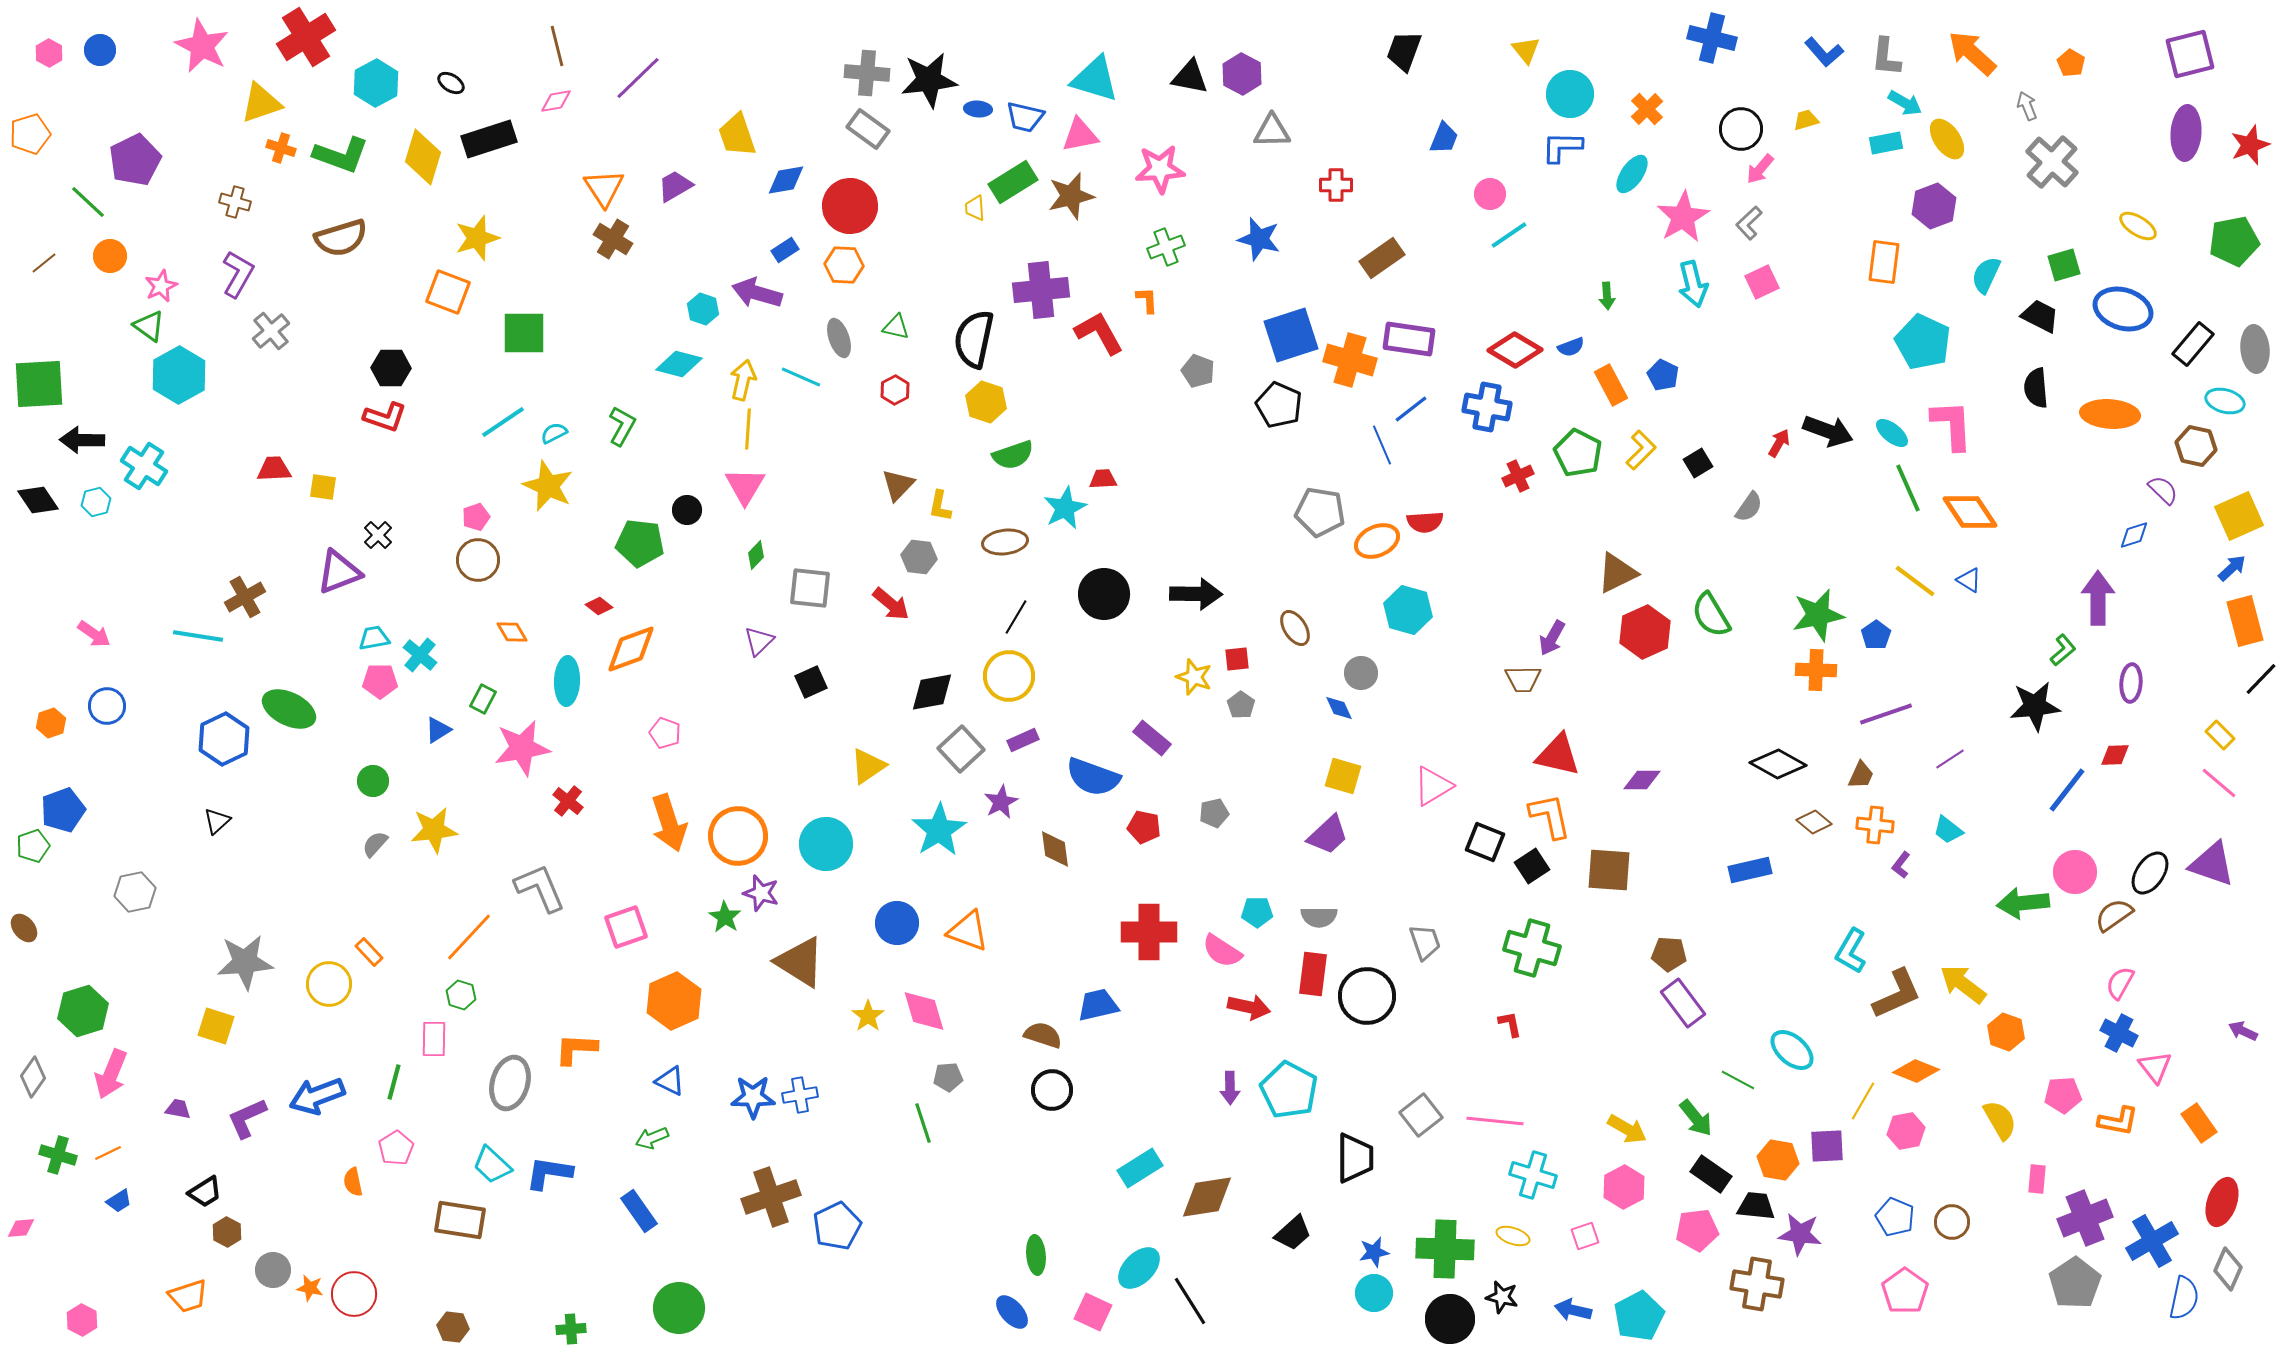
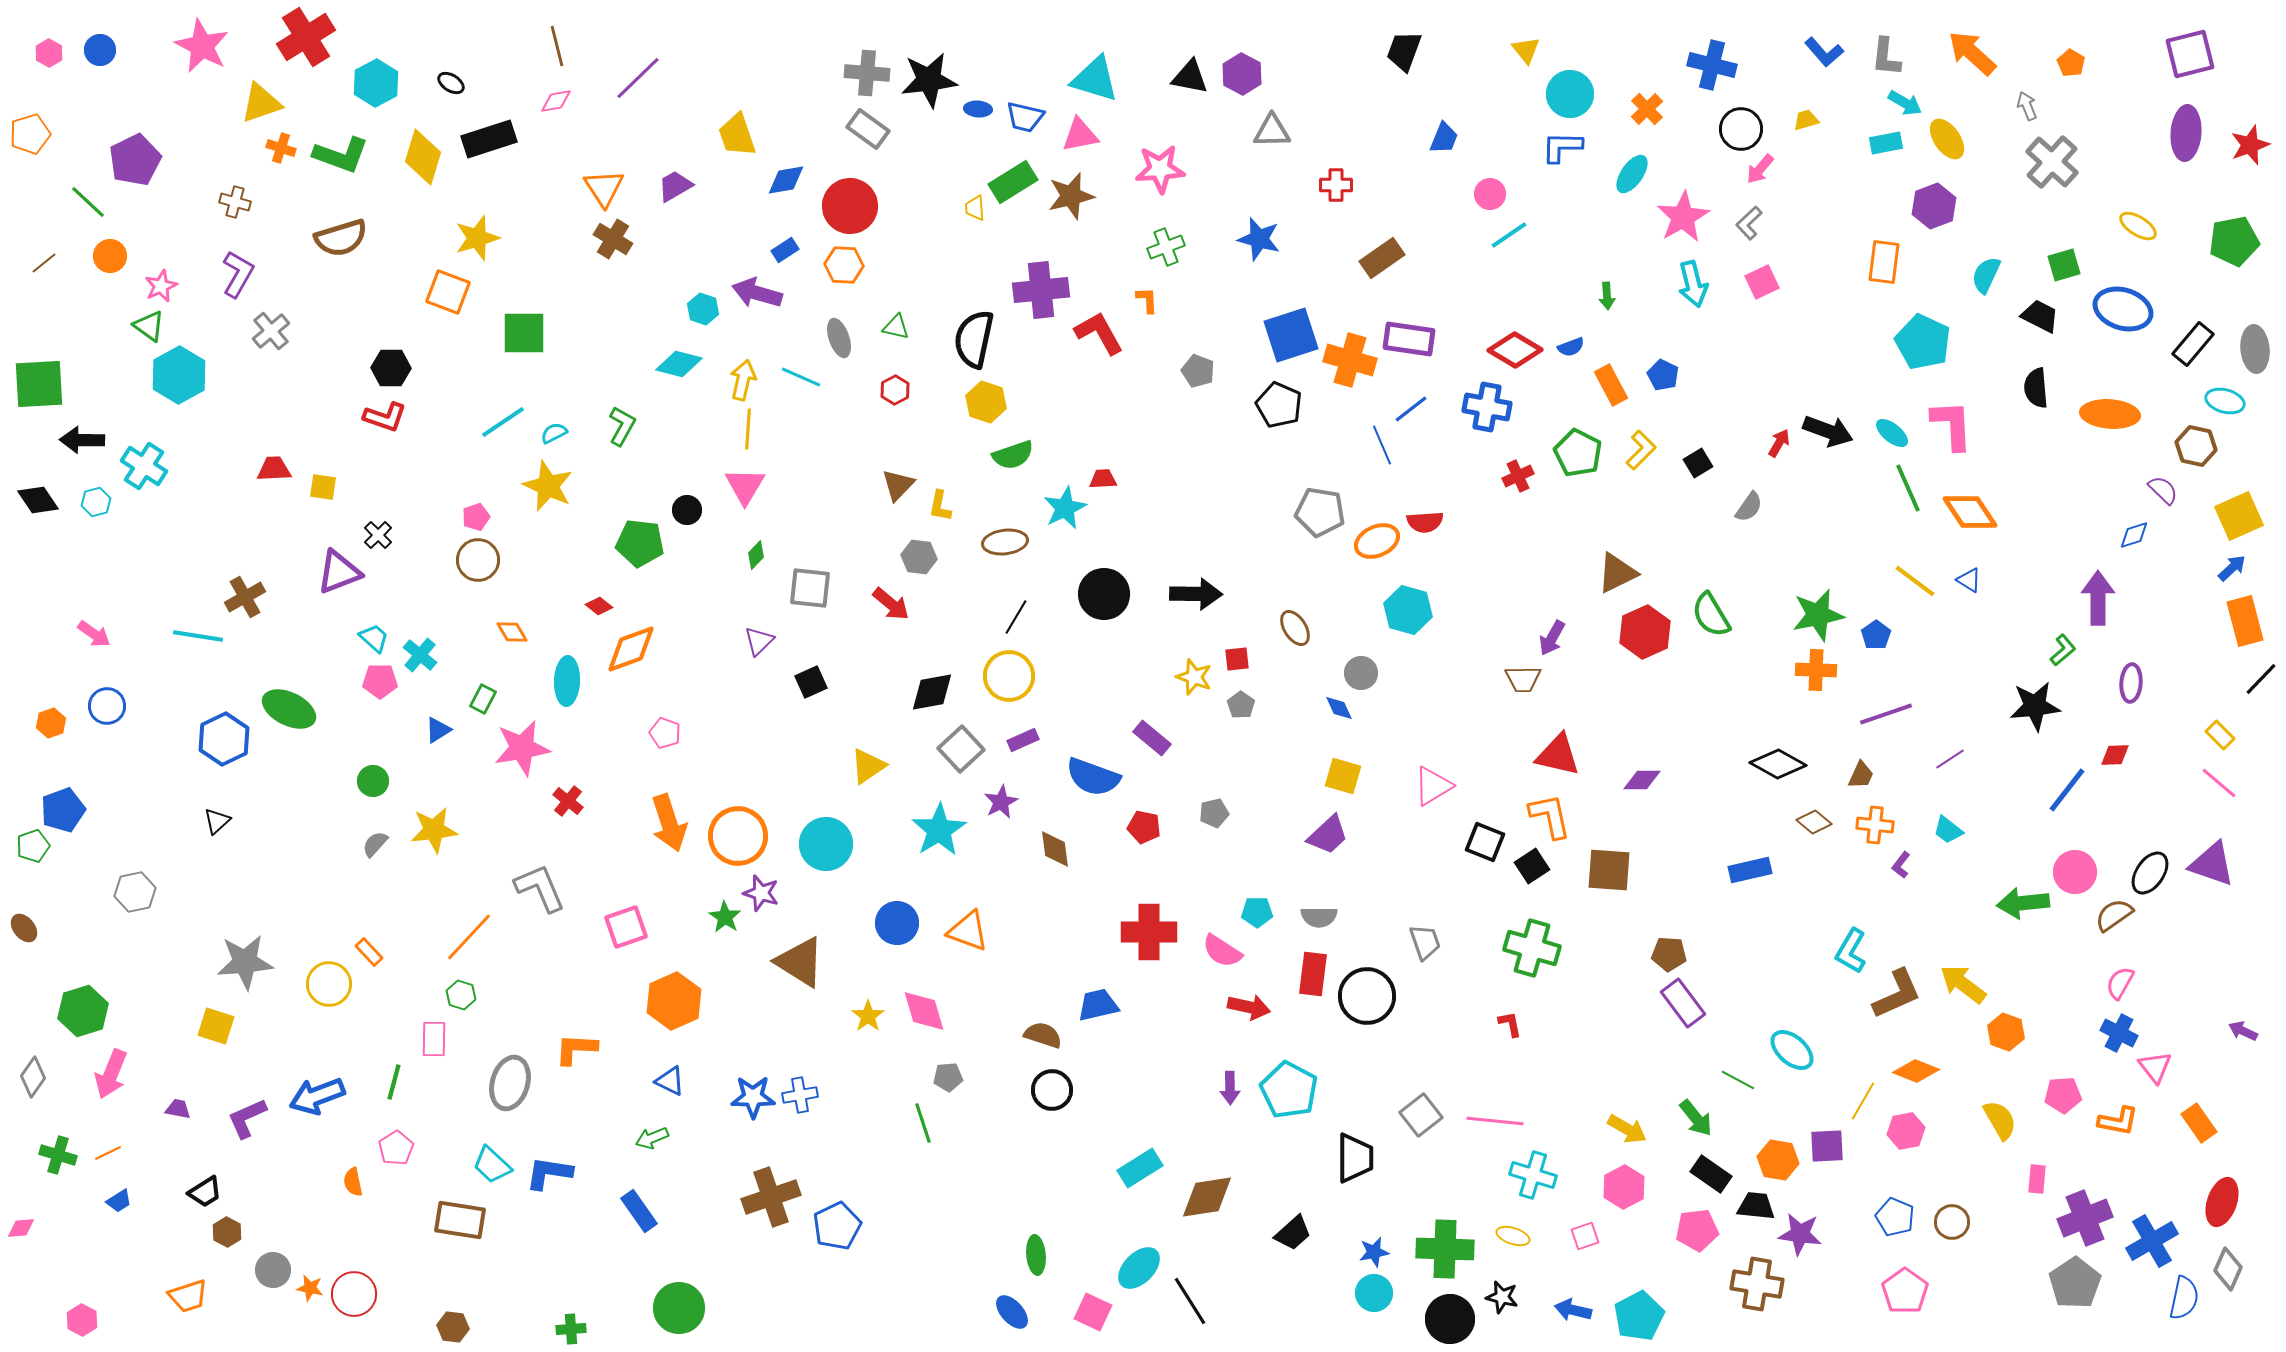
blue cross at (1712, 38): moved 27 px down
cyan trapezoid at (374, 638): rotated 52 degrees clockwise
